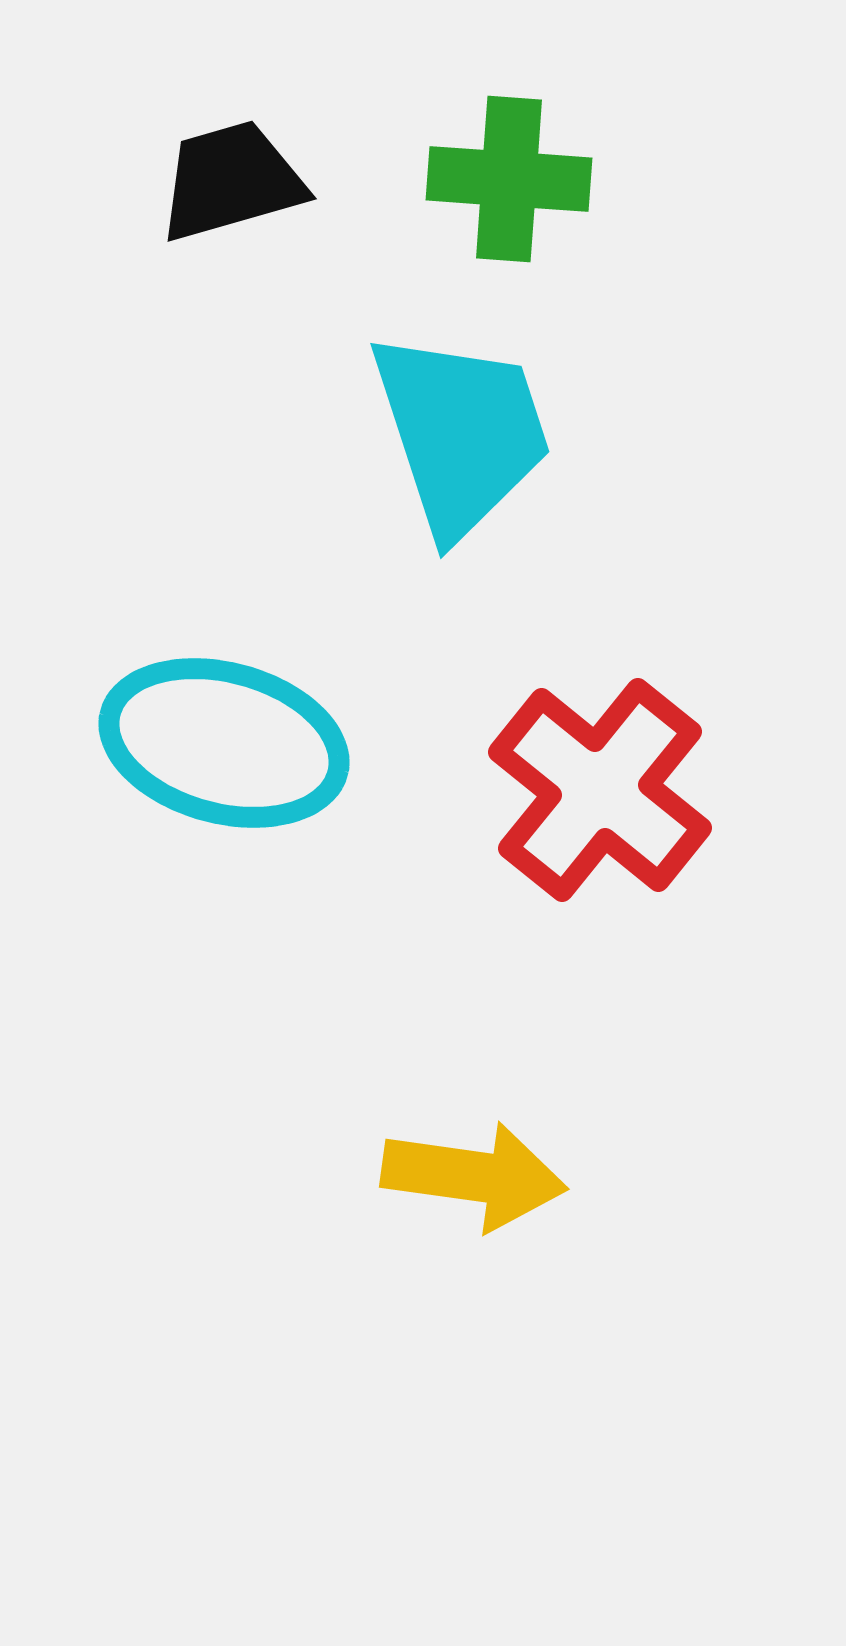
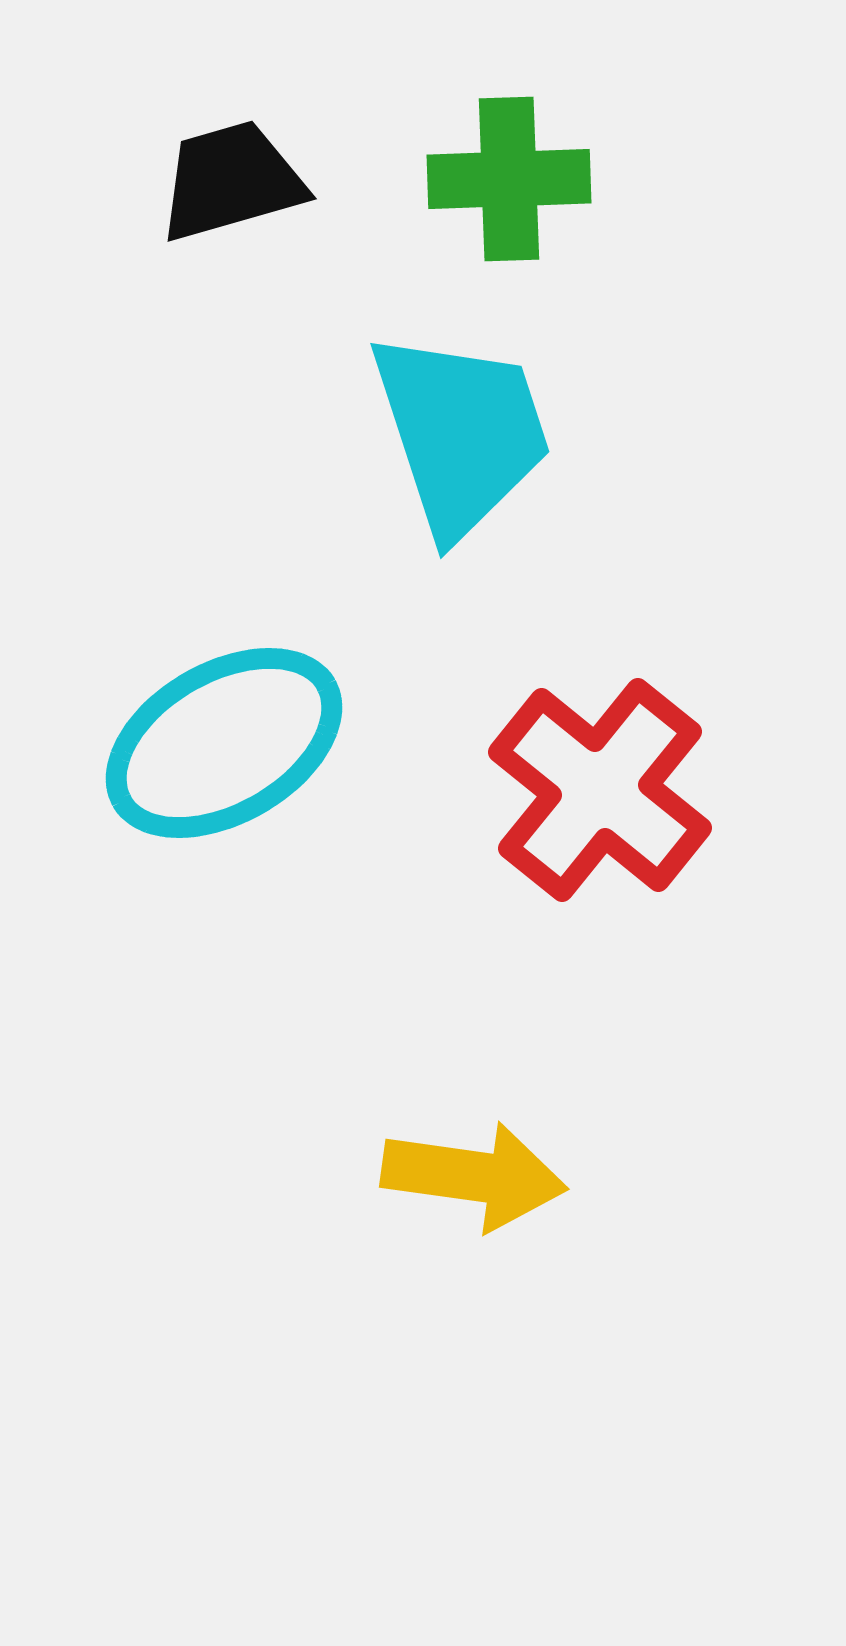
green cross: rotated 6 degrees counterclockwise
cyan ellipse: rotated 45 degrees counterclockwise
